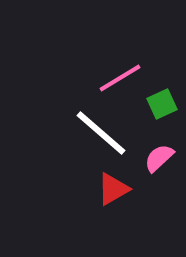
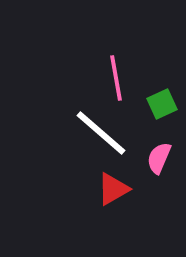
pink line: moved 4 px left; rotated 69 degrees counterclockwise
pink semicircle: rotated 24 degrees counterclockwise
